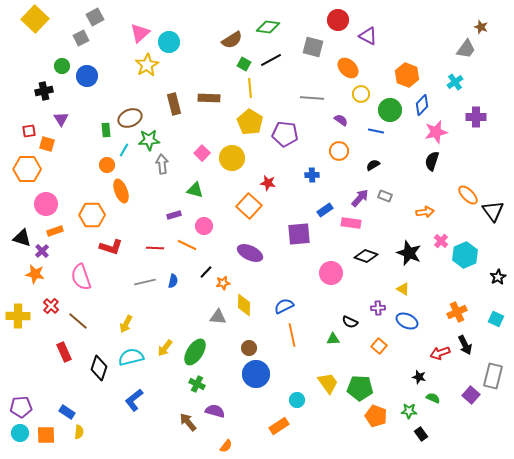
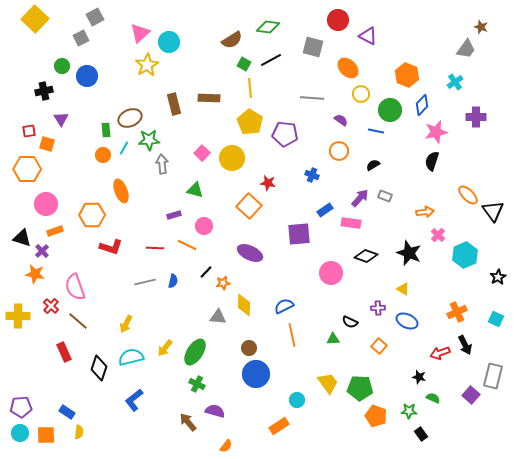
cyan line at (124, 150): moved 2 px up
orange circle at (107, 165): moved 4 px left, 10 px up
blue cross at (312, 175): rotated 24 degrees clockwise
pink cross at (441, 241): moved 3 px left, 6 px up
pink semicircle at (81, 277): moved 6 px left, 10 px down
